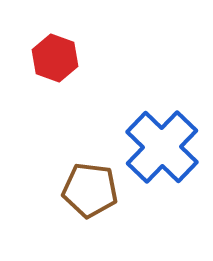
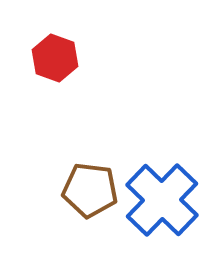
blue cross: moved 53 px down
